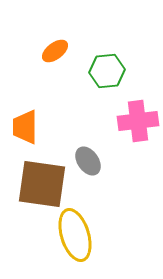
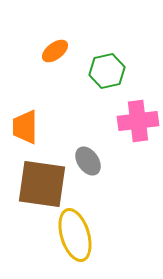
green hexagon: rotated 8 degrees counterclockwise
